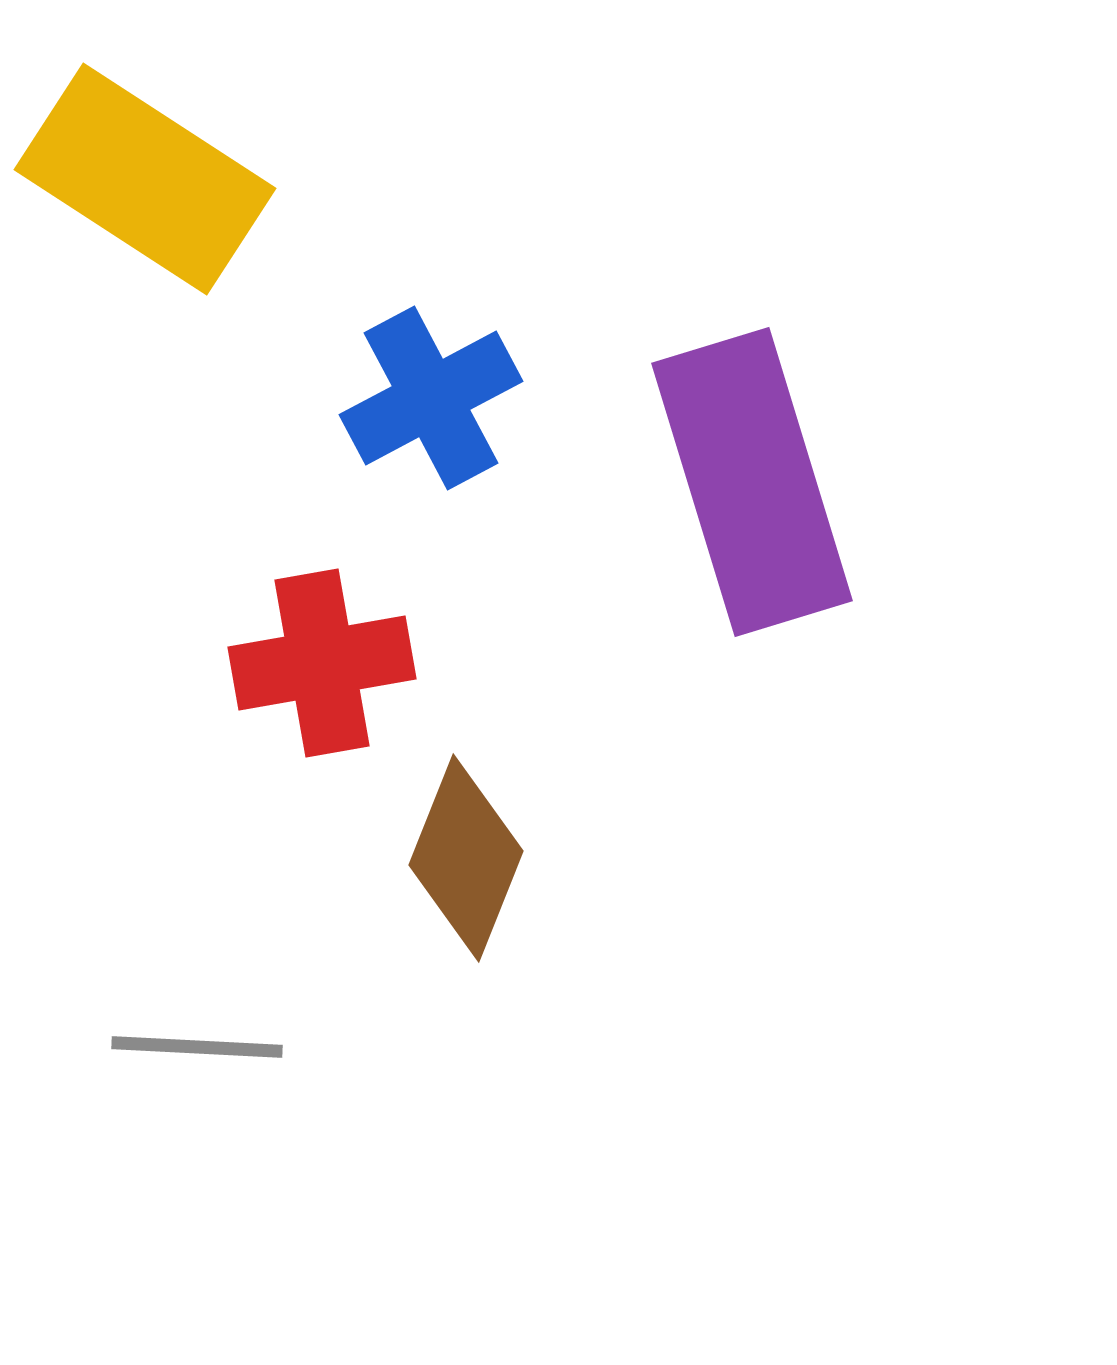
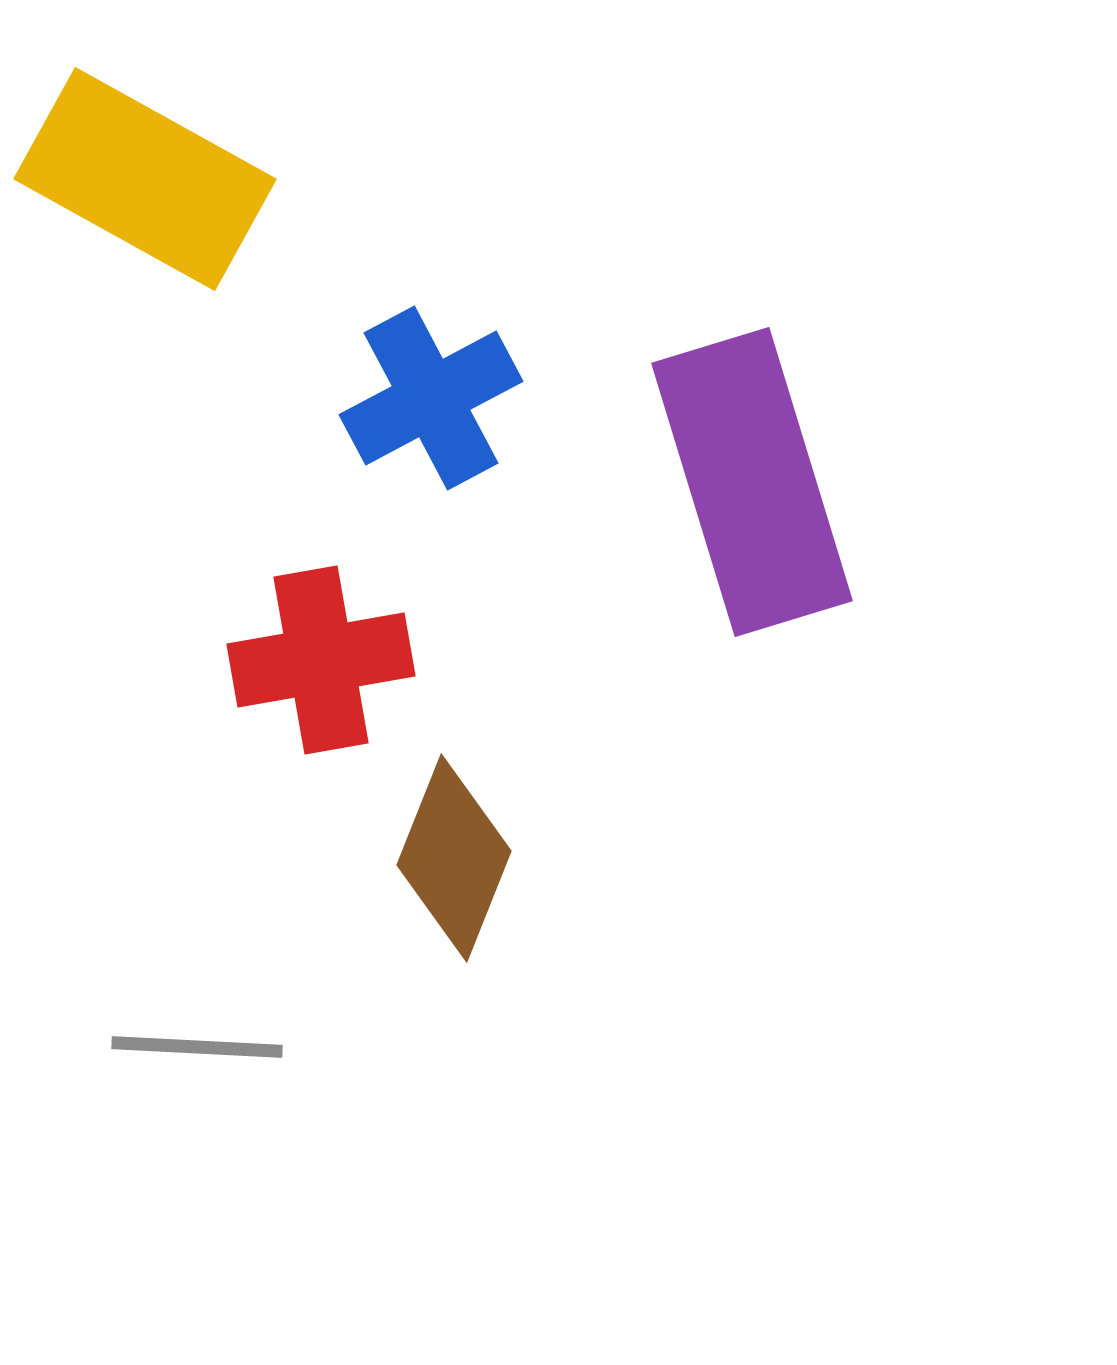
yellow rectangle: rotated 4 degrees counterclockwise
red cross: moved 1 px left, 3 px up
brown diamond: moved 12 px left
